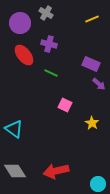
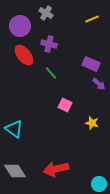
purple circle: moved 3 px down
green line: rotated 24 degrees clockwise
yellow star: rotated 16 degrees counterclockwise
red arrow: moved 2 px up
cyan circle: moved 1 px right
